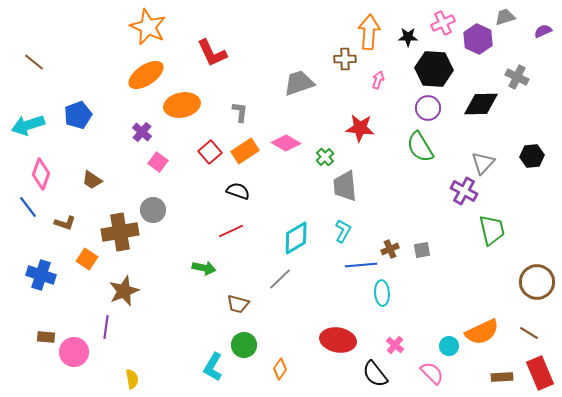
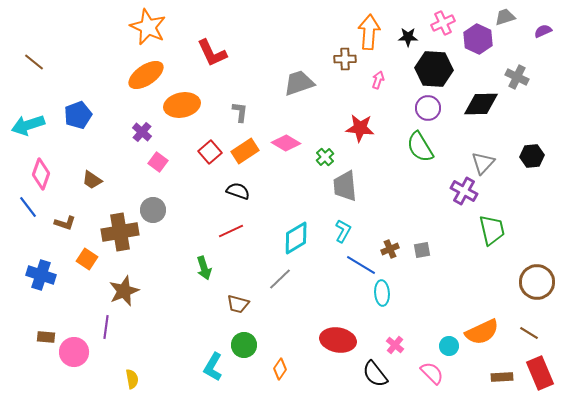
blue line at (361, 265): rotated 36 degrees clockwise
green arrow at (204, 268): rotated 60 degrees clockwise
